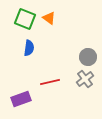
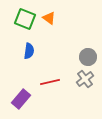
blue semicircle: moved 3 px down
purple rectangle: rotated 30 degrees counterclockwise
